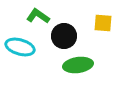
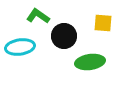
cyan ellipse: rotated 24 degrees counterclockwise
green ellipse: moved 12 px right, 3 px up
